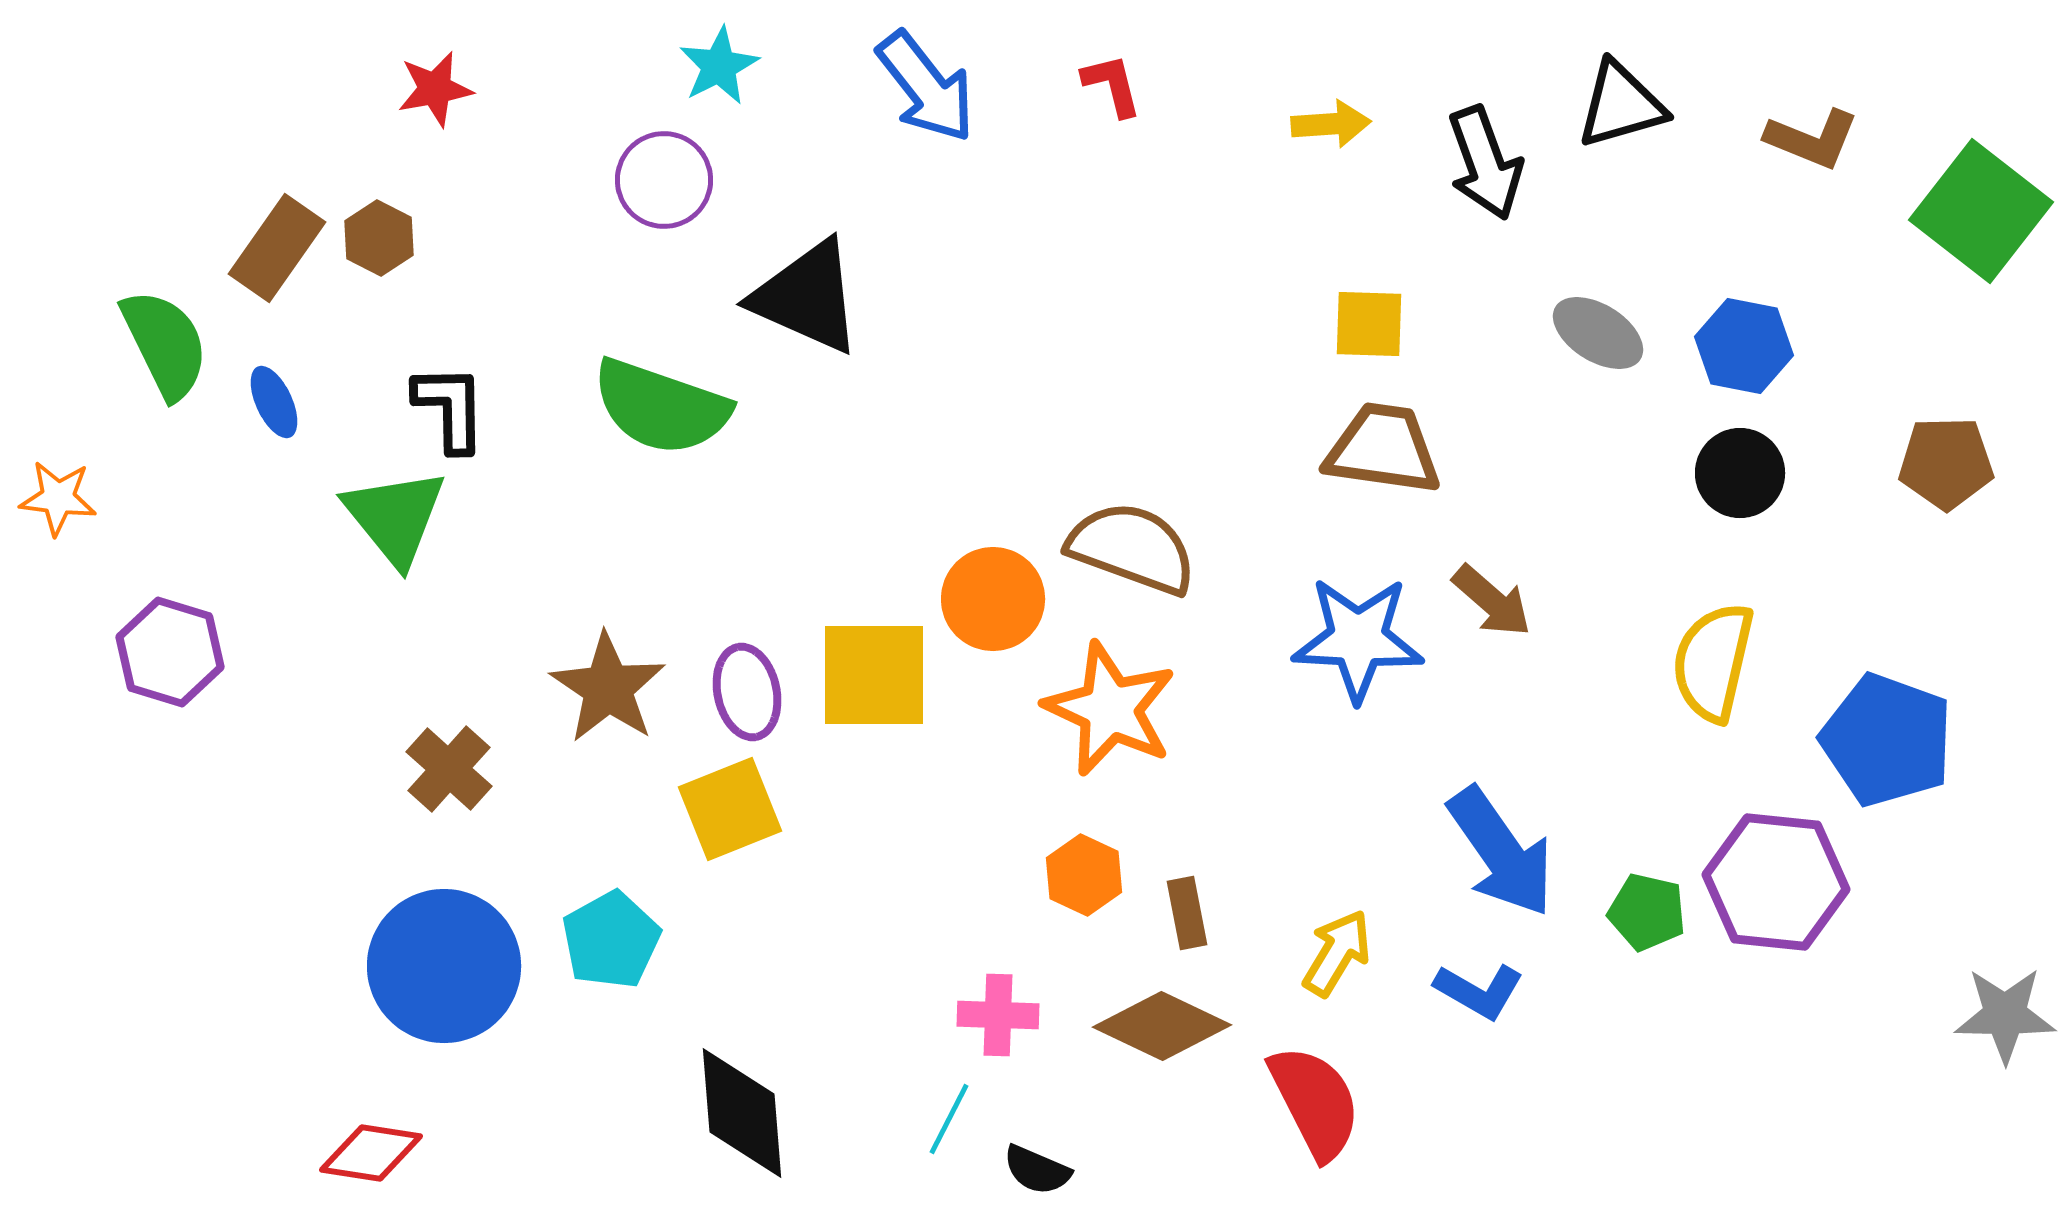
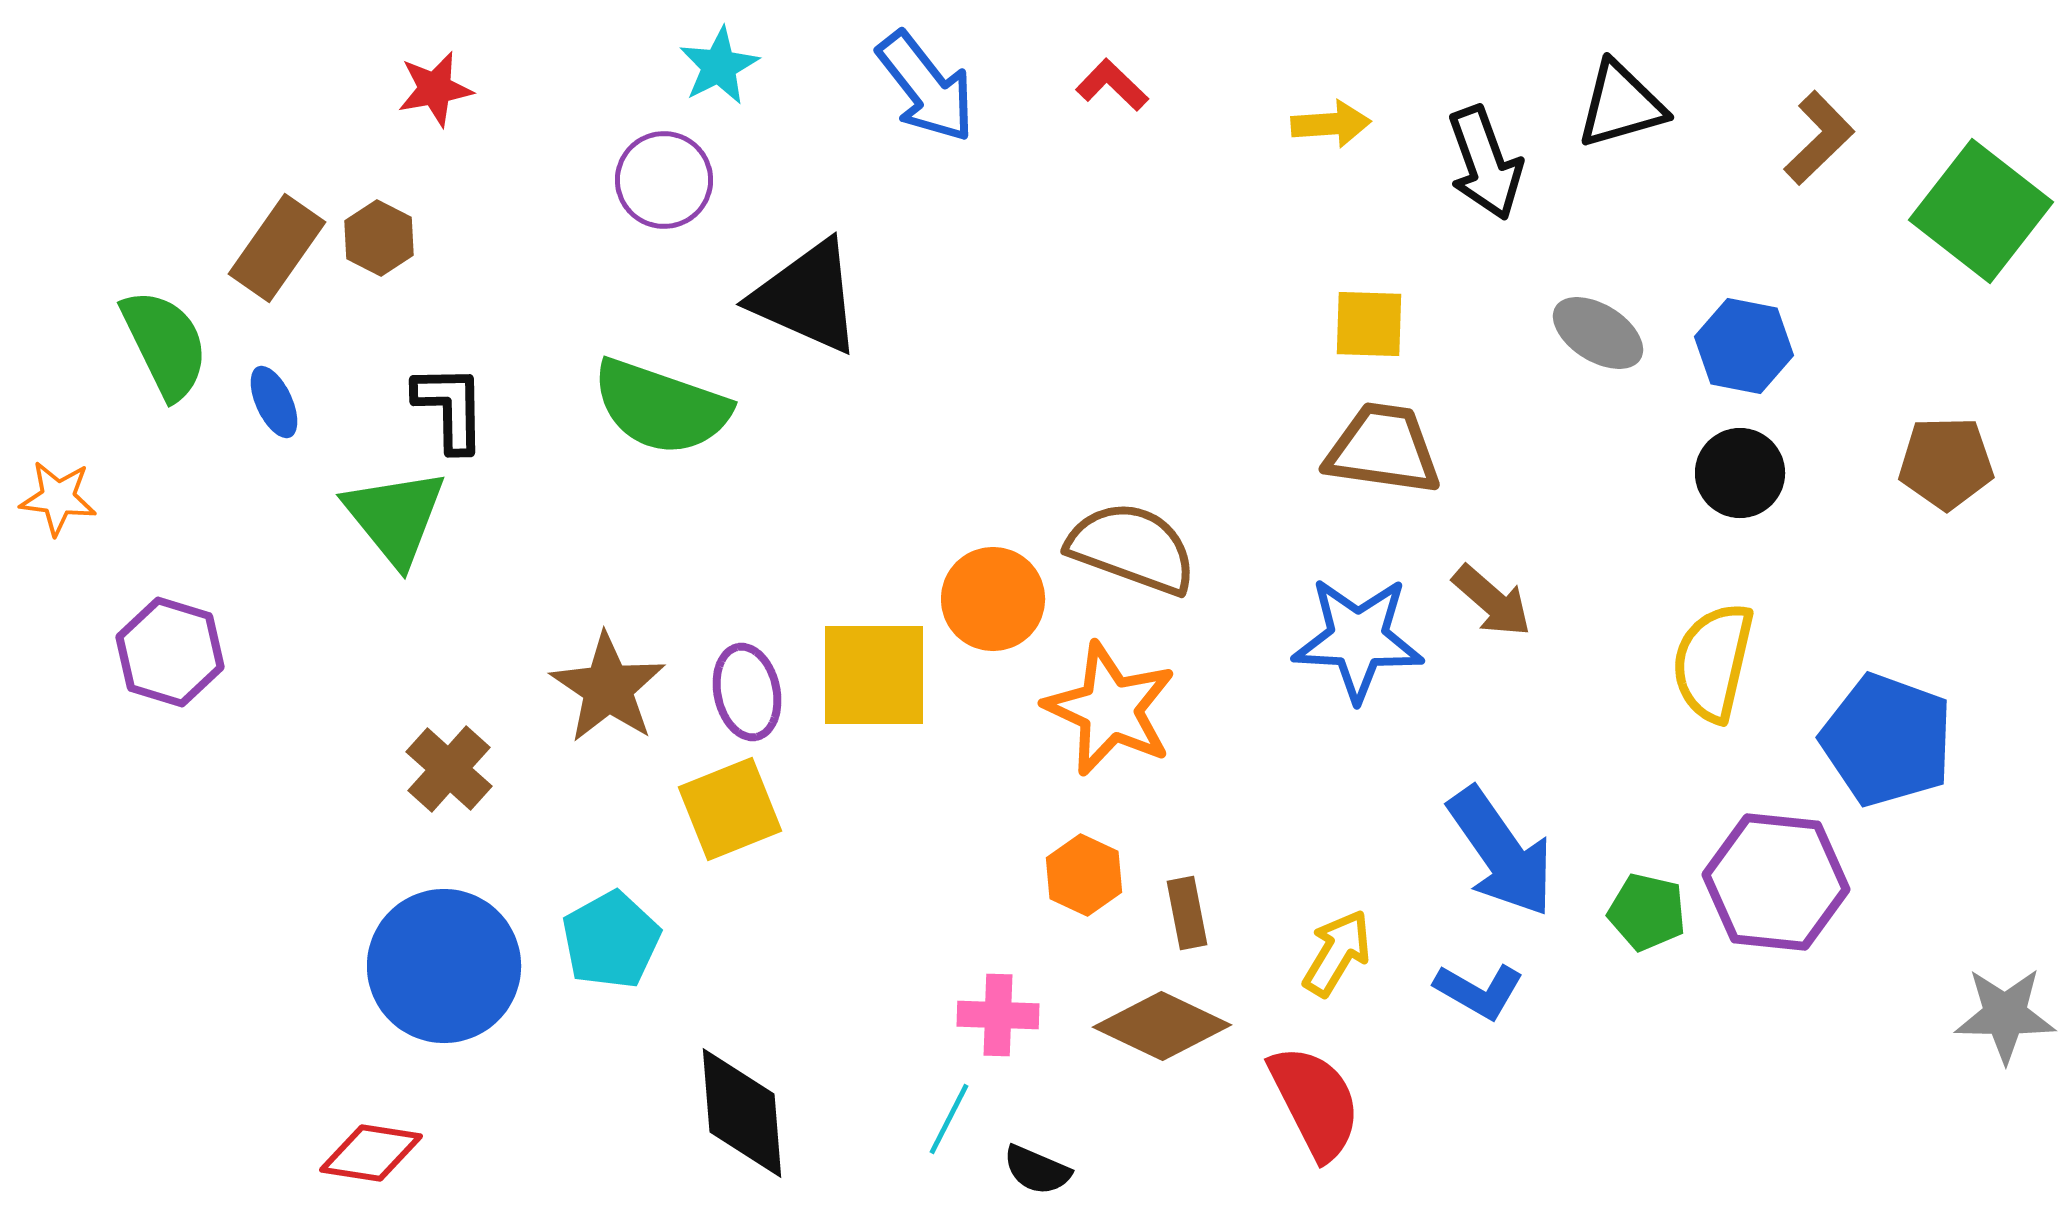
red L-shape at (1112, 85): rotated 32 degrees counterclockwise
brown L-shape at (1812, 139): moved 7 px right, 1 px up; rotated 66 degrees counterclockwise
